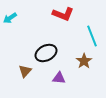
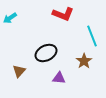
brown triangle: moved 6 px left
